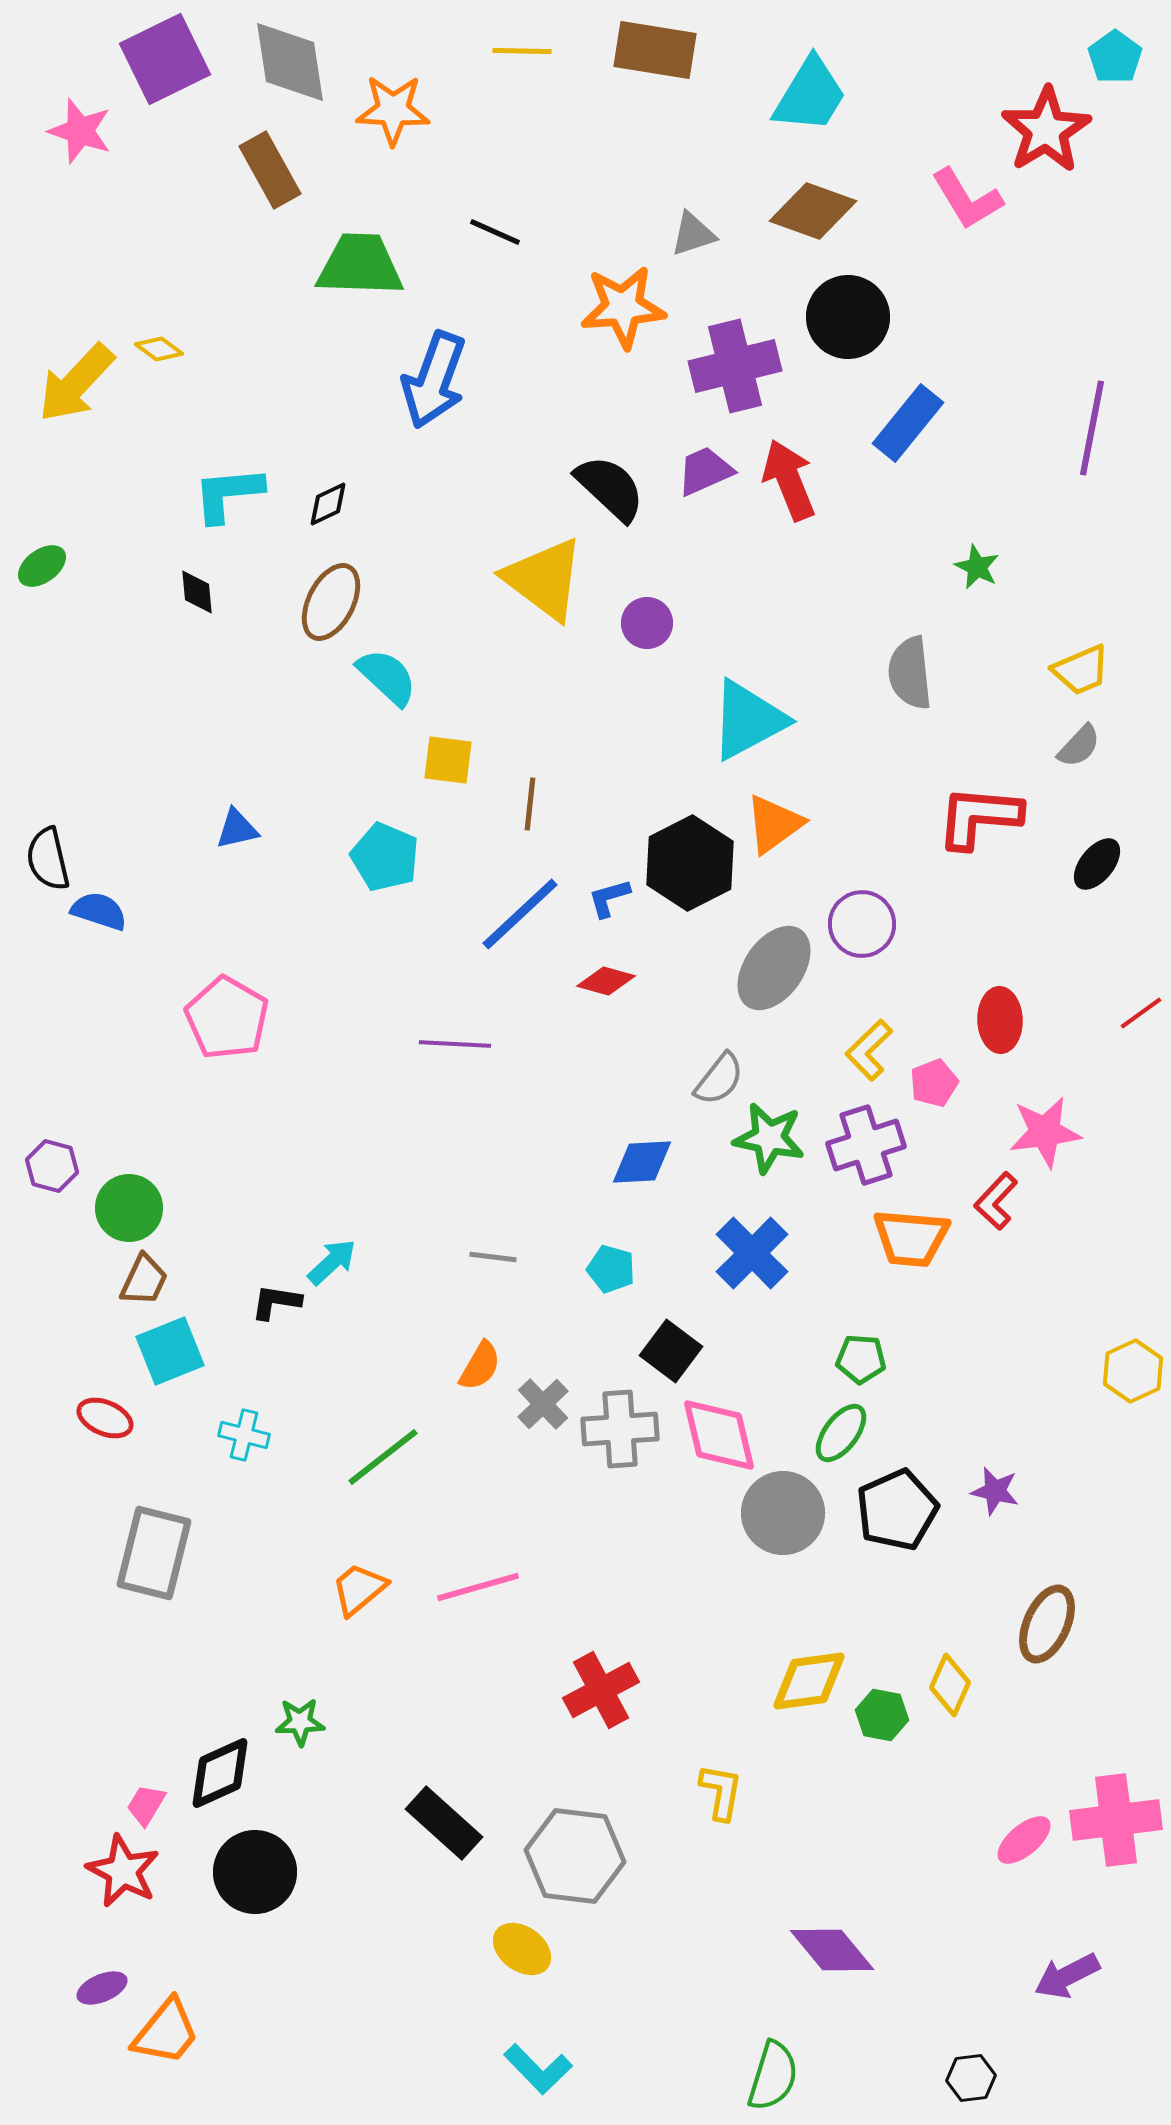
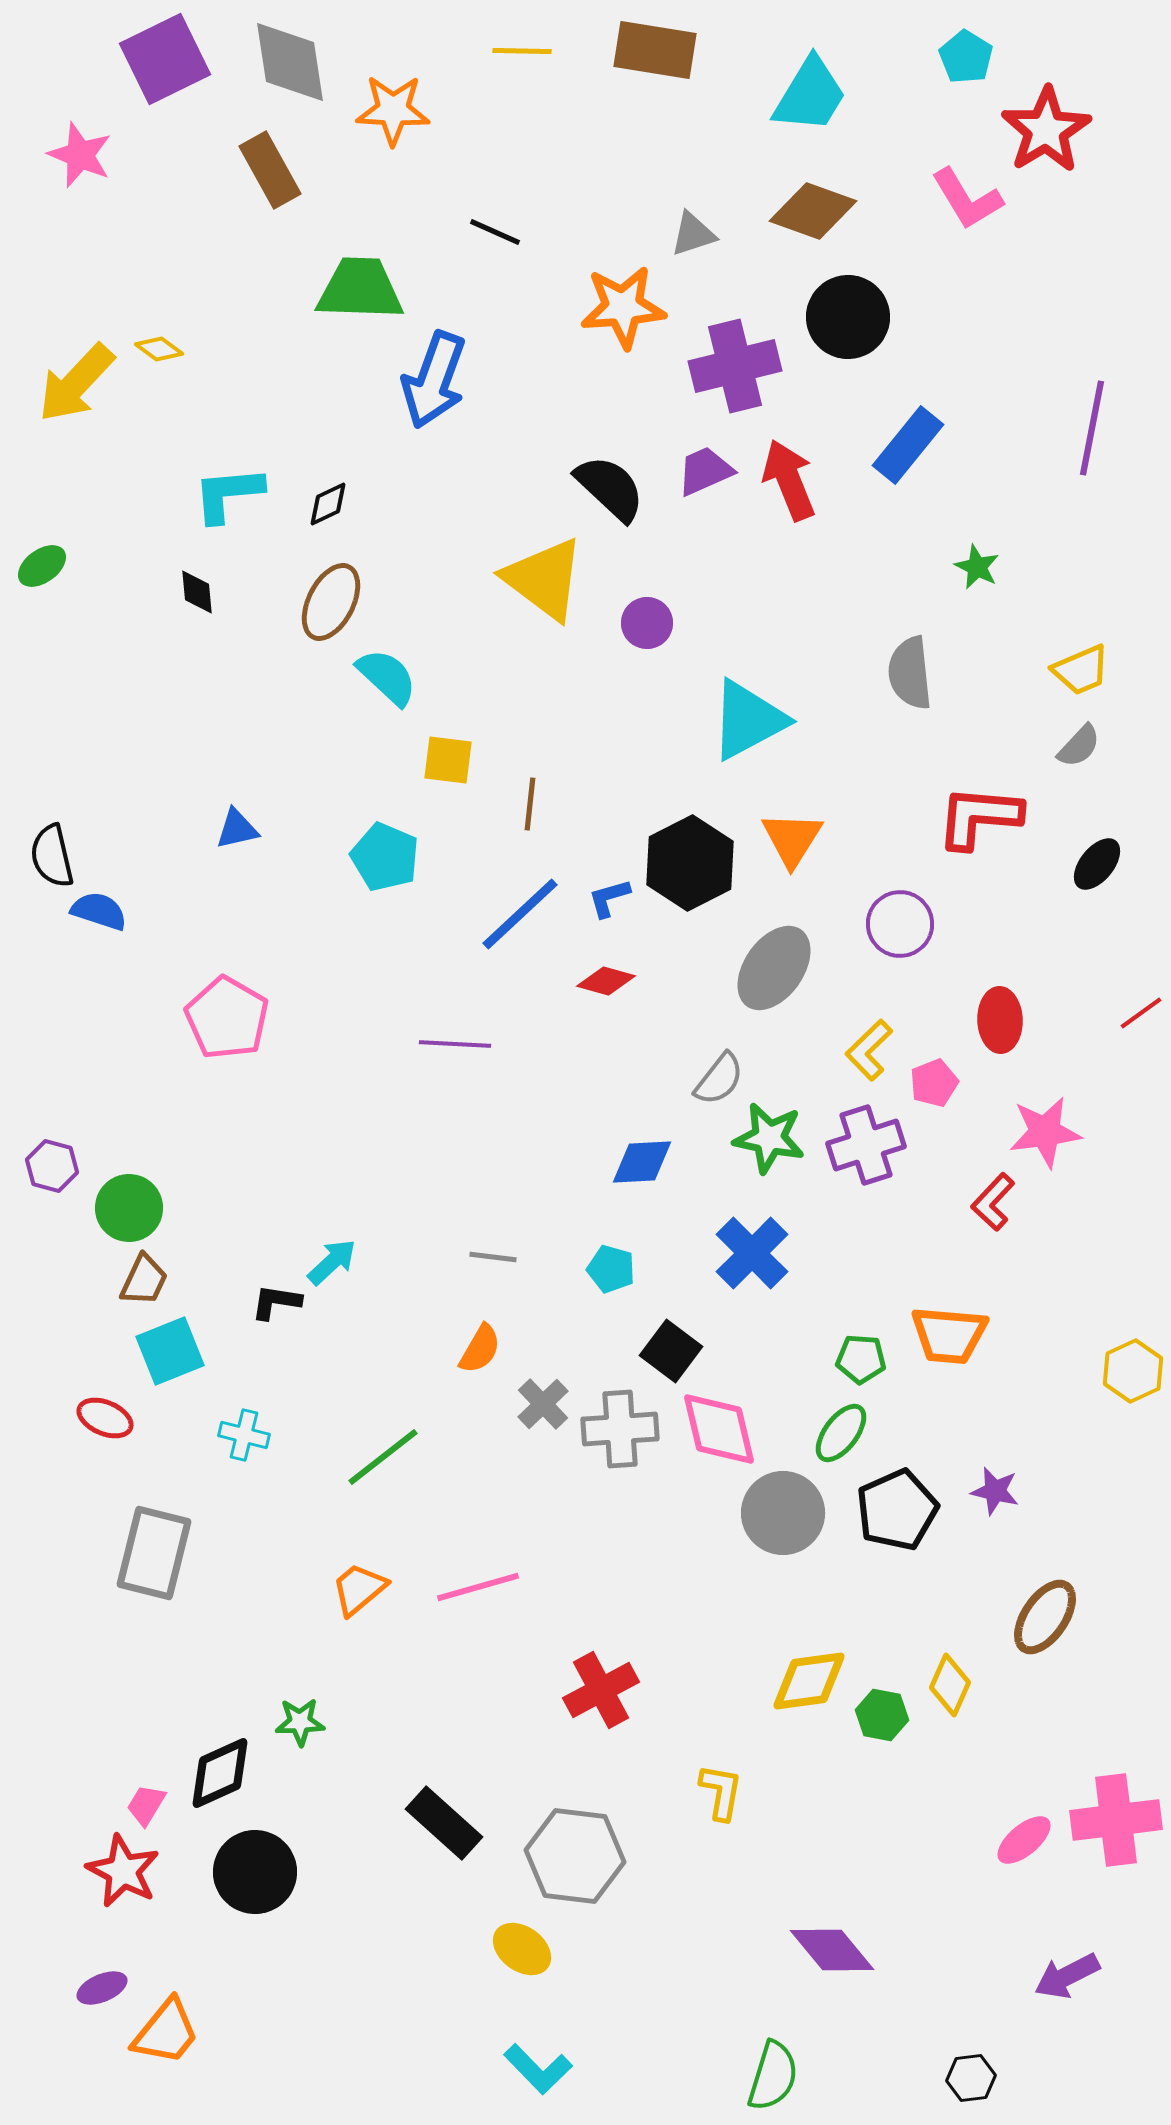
cyan pentagon at (1115, 57): moved 149 px left; rotated 4 degrees counterclockwise
pink star at (80, 131): moved 24 px down; rotated 4 degrees clockwise
green trapezoid at (360, 265): moved 24 px down
blue rectangle at (908, 423): moved 22 px down
orange triangle at (774, 824): moved 18 px right, 15 px down; rotated 22 degrees counterclockwise
black semicircle at (48, 859): moved 4 px right, 3 px up
purple circle at (862, 924): moved 38 px right
red L-shape at (996, 1201): moved 3 px left, 1 px down
orange trapezoid at (911, 1238): moved 38 px right, 97 px down
orange semicircle at (480, 1366): moved 17 px up
pink diamond at (719, 1435): moved 6 px up
brown ellipse at (1047, 1624): moved 2 px left, 7 px up; rotated 10 degrees clockwise
